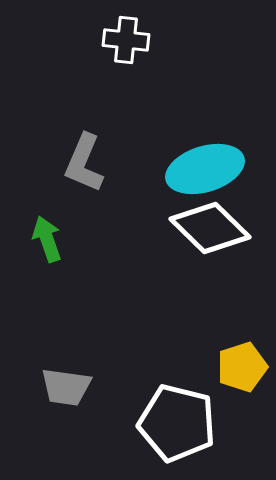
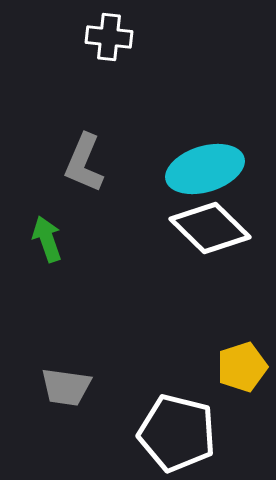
white cross: moved 17 px left, 3 px up
white pentagon: moved 10 px down
